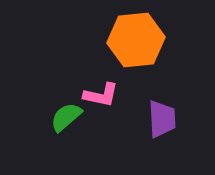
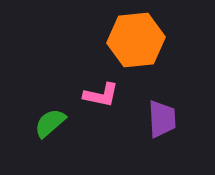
green semicircle: moved 16 px left, 6 px down
